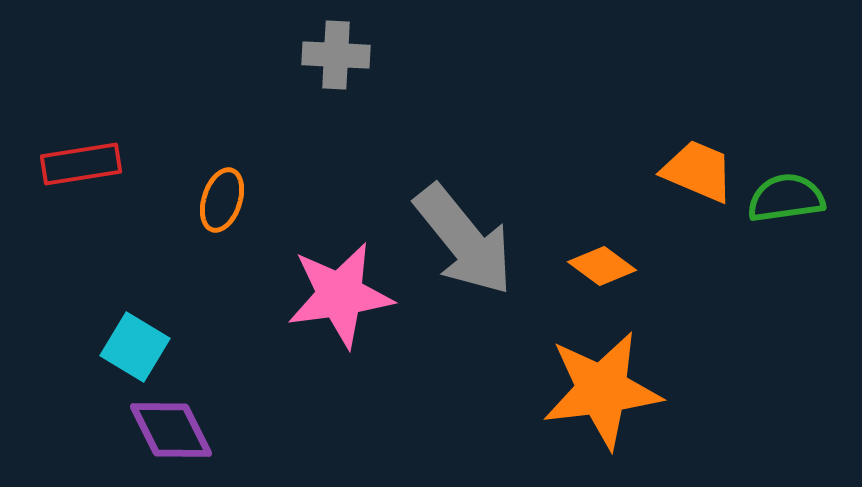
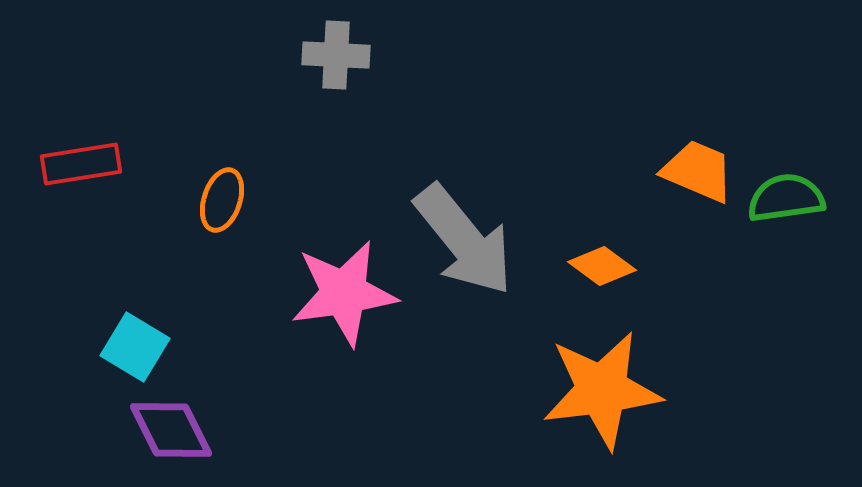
pink star: moved 4 px right, 2 px up
